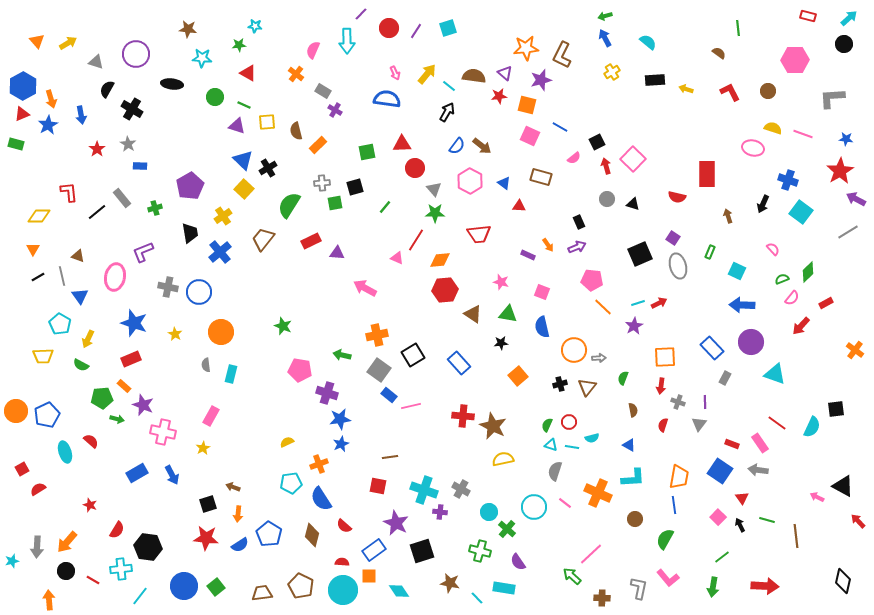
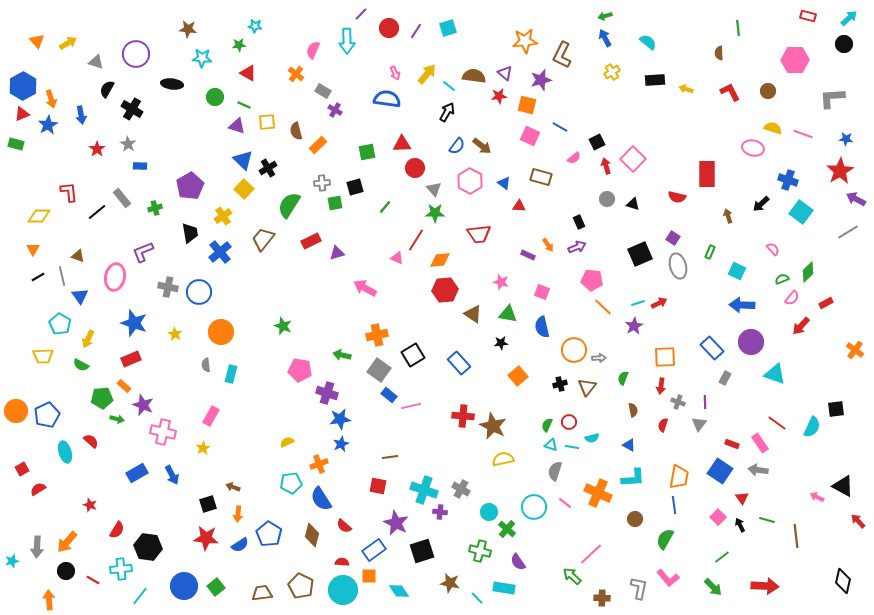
orange star at (526, 48): moved 1 px left, 7 px up
brown semicircle at (719, 53): rotated 128 degrees counterclockwise
black arrow at (763, 204): moved 2 px left; rotated 24 degrees clockwise
purple triangle at (337, 253): rotated 21 degrees counterclockwise
green arrow at (713, 587): rotated 54 degrees counterclockwise
